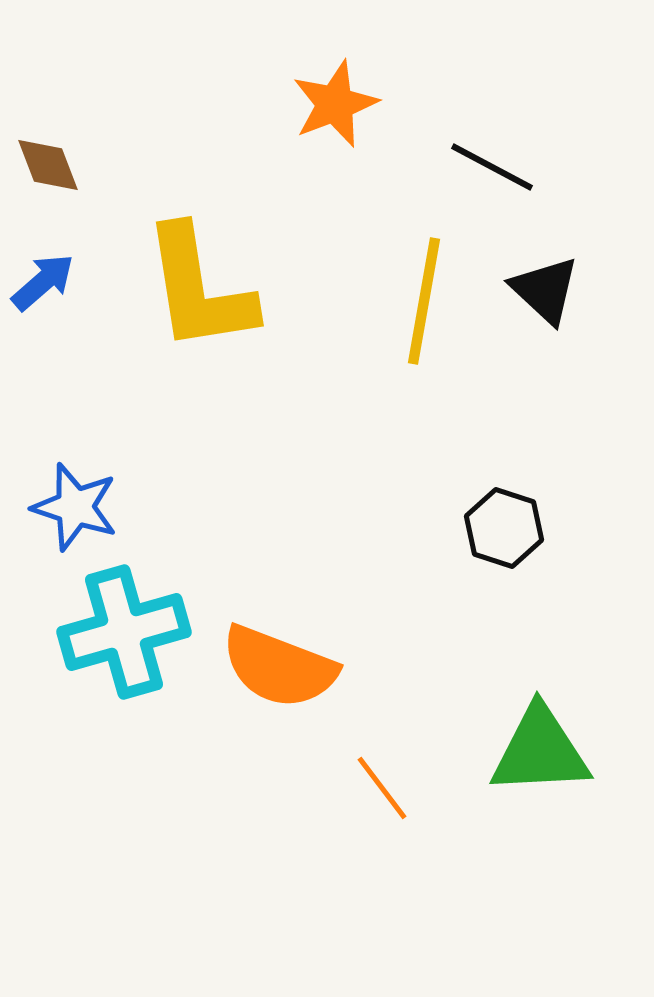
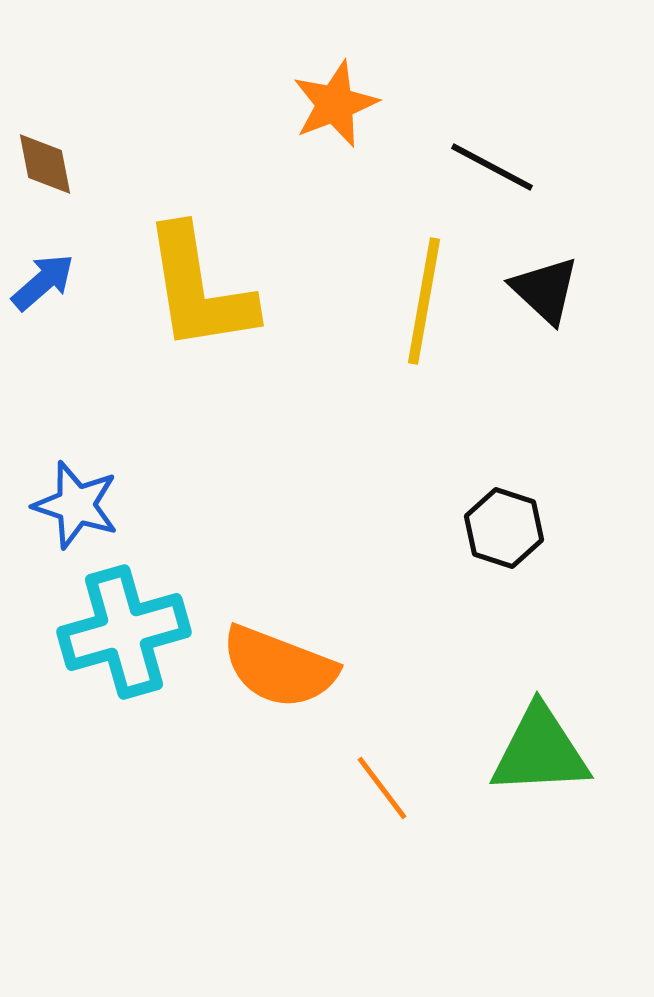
brown diamond: moved 3 px left, 1 px up; rotated 10 degrees clockwise
blue star: moved 1 px right, 2 px up
